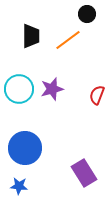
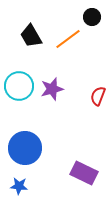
black circle: moved 5 px right, 3 px down
black trapezoid: rotated 150 degrees clockwise
orange line: moved 1 px up
cyan circle: moved 3 px up
red semicircle: moved 1 px right, 1 px down
purple rectangle: rotated 32 degrees counterclockwise
